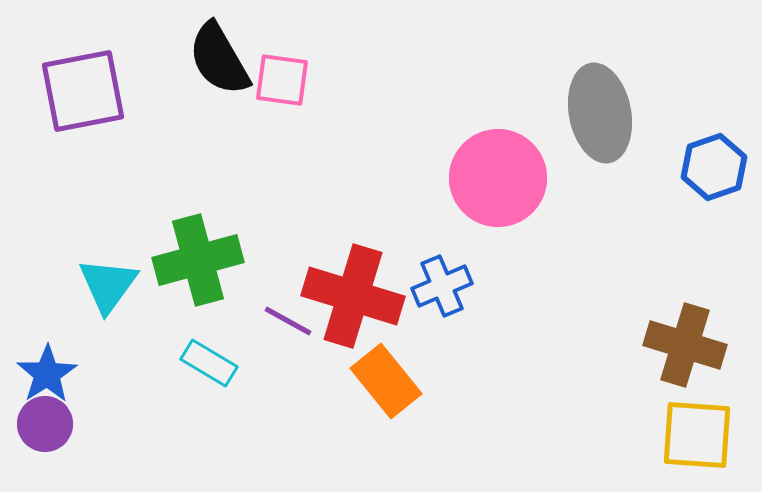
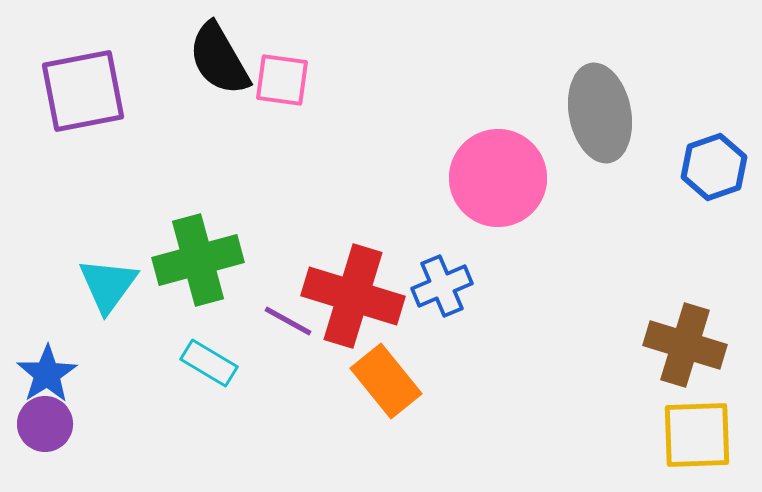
yellow square: rotated 6 degrees counterclockwise
